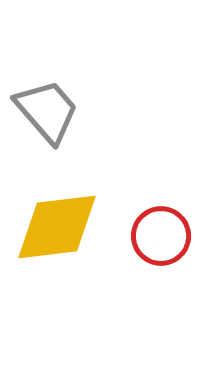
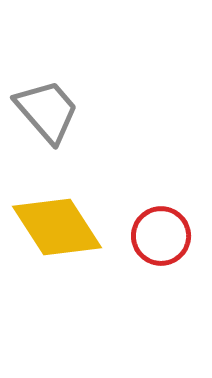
yellow diamond: rotated 64 degrees clockwise
